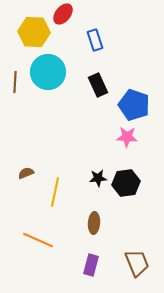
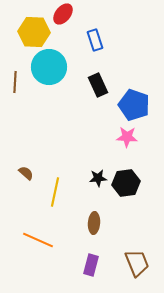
cyan circle: moved 1 px right, 5 px up
brown semicircle: rotated 63 degrees clockwise
